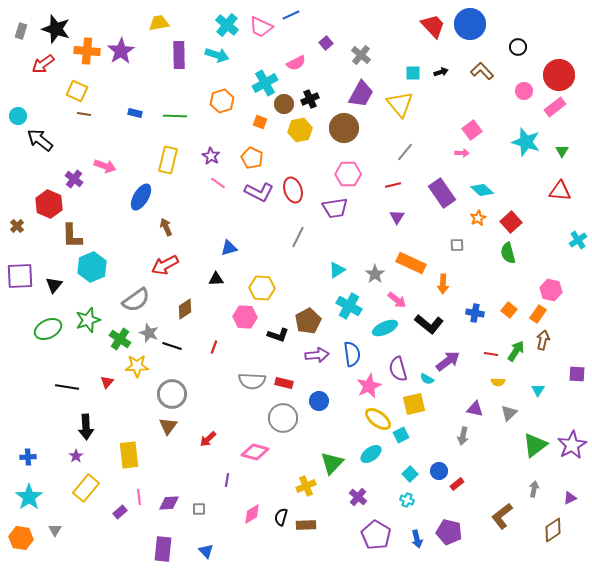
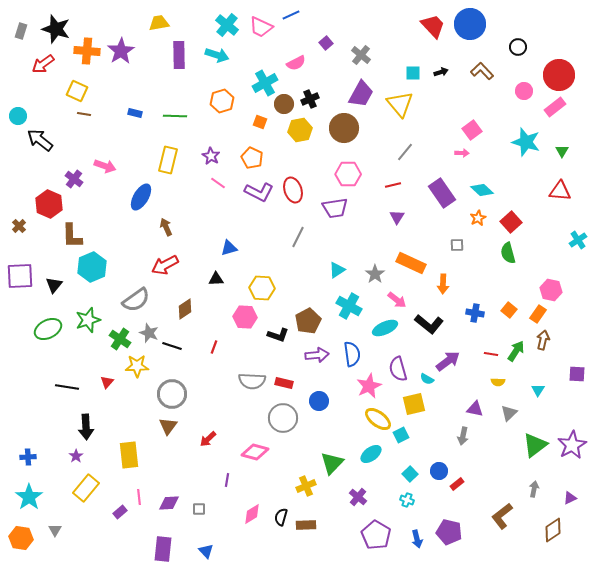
brown cross at (17, 226): moved 2 px right
